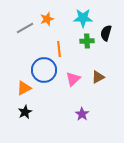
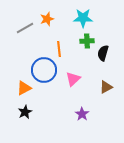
black semicircle: moved 3 px left, 20 px down
brown triangle: moved 8 px right, 10 px down
